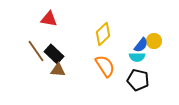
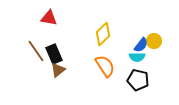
red triangle: moved 1 px up
black rectangle: rotated 24 degrees clockwise
brown triangle: rotated 42 degrees counterclockwise
